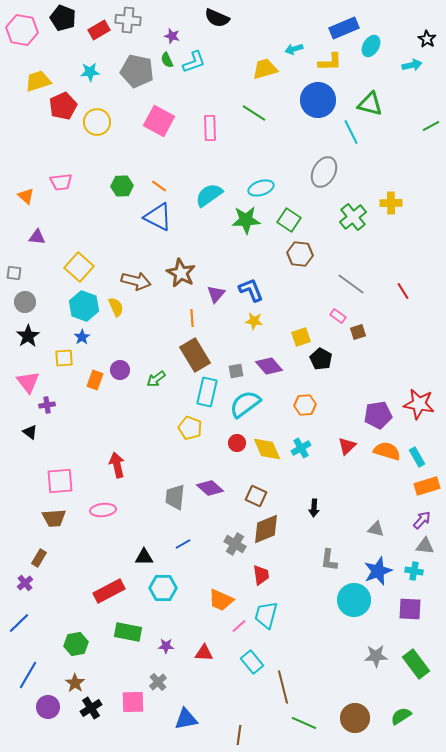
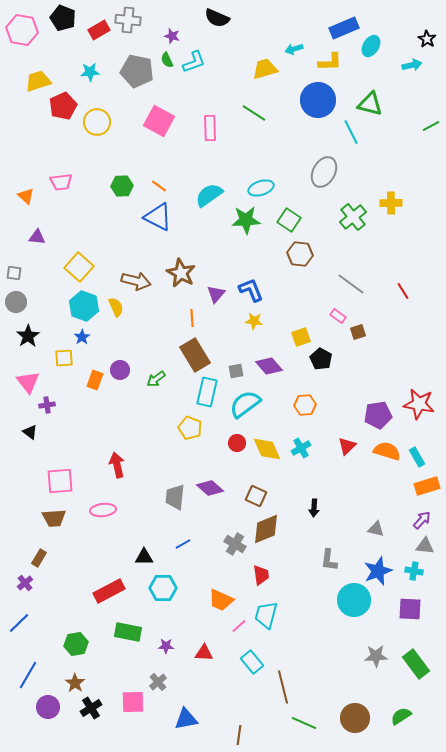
gray circle at (25, 302): moved 9 px left
